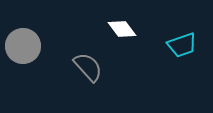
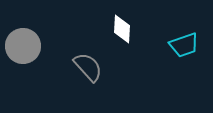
white diamond: rotated 40 degrees clockwise
cyan trapezoid: moved 2 px right
